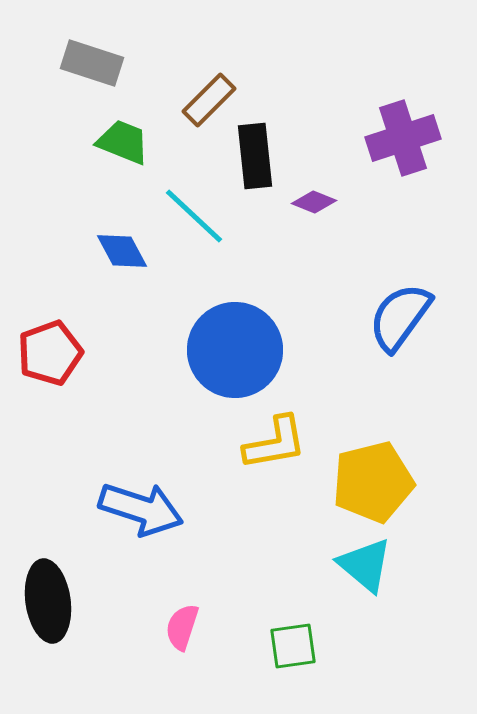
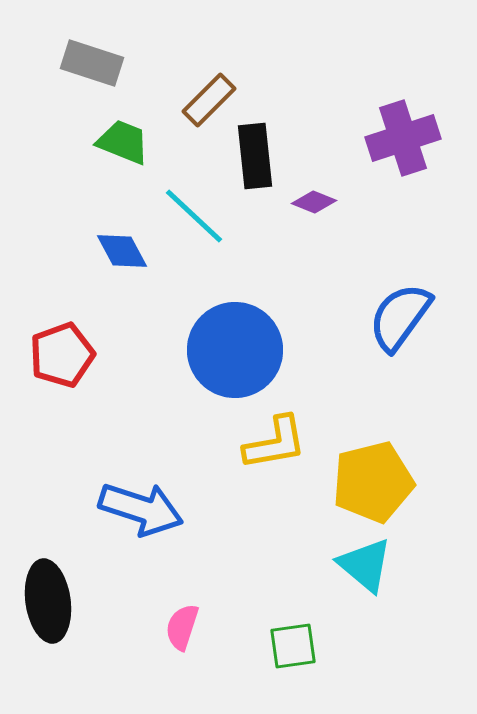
red pentagon: moved 12 px right, 2 px down
